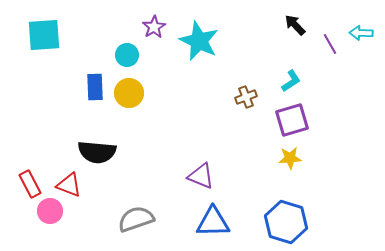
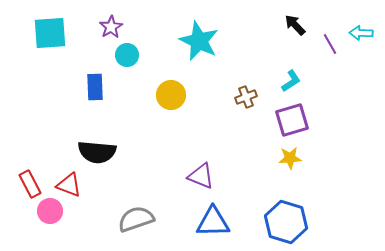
purple star: moved 43 px left
cyan square: moved 6 px right, 2 px up
yellow circle: moved 42 px right, 2 px down
